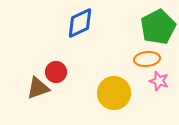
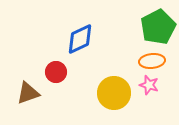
blue diamond: moved 16 px down
orange ellipse: moved 5 px right, 2 px down
pink star: moved 10 px left, 4 px down
brown triangle: moved 10 px left, 5 px down
